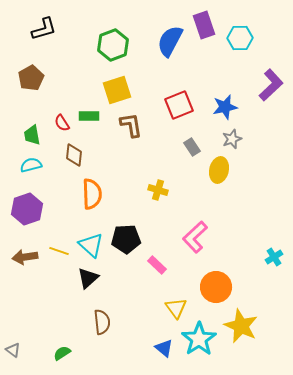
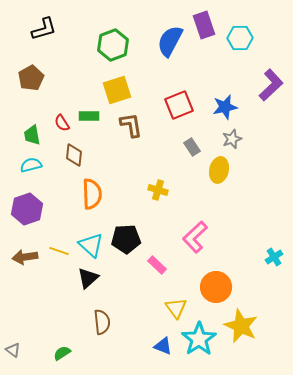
blue triangle: moved 1 px left, 2 px up; rotated 18 degrees counterclockwise
